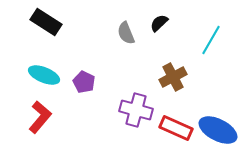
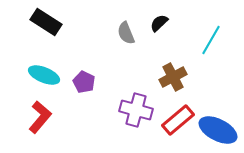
red rectangle: moved 2 px right, 8 px up; rotated 64 degrees counterclockwise
